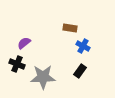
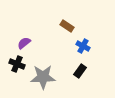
brown rectangle: moved 3 px left, 2 px up; rotated 24 degrees clockwise
